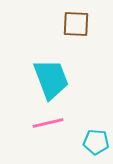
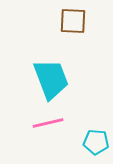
brown square: moved 3 px left, 3 px up
